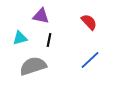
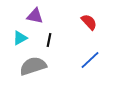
purple triangle: moved 6 px left
cyan triangle: rotated 14 degrees counterclockwise
